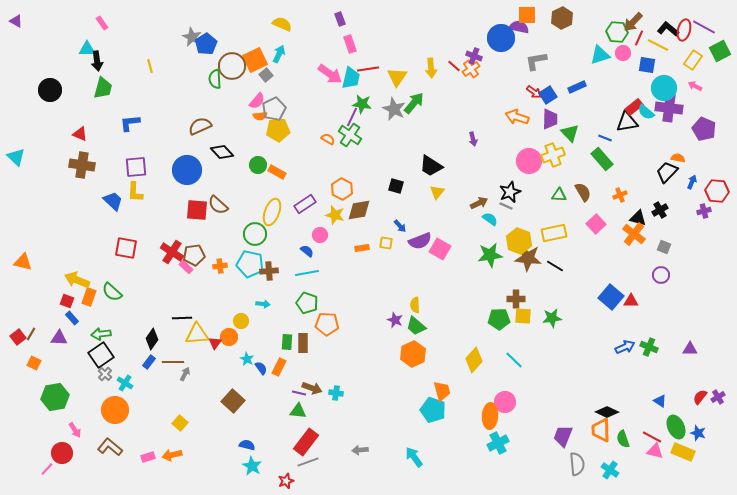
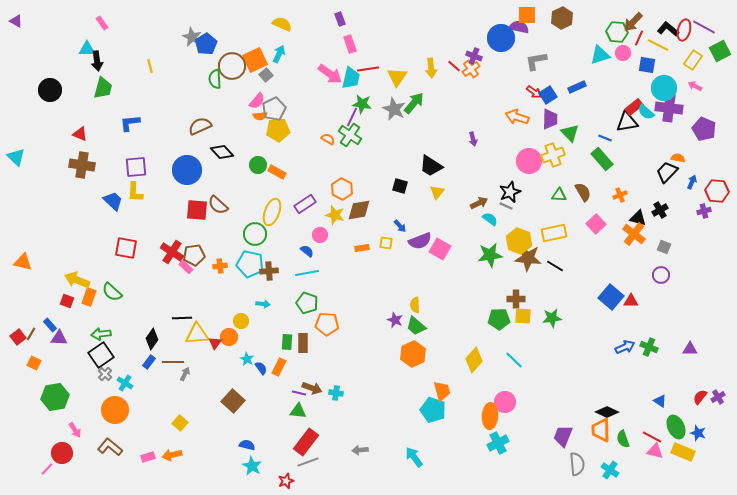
black square at (396, 186): moved 4 px right
blue rectangle at (72, 318): moved 22 px left, 7 px down
